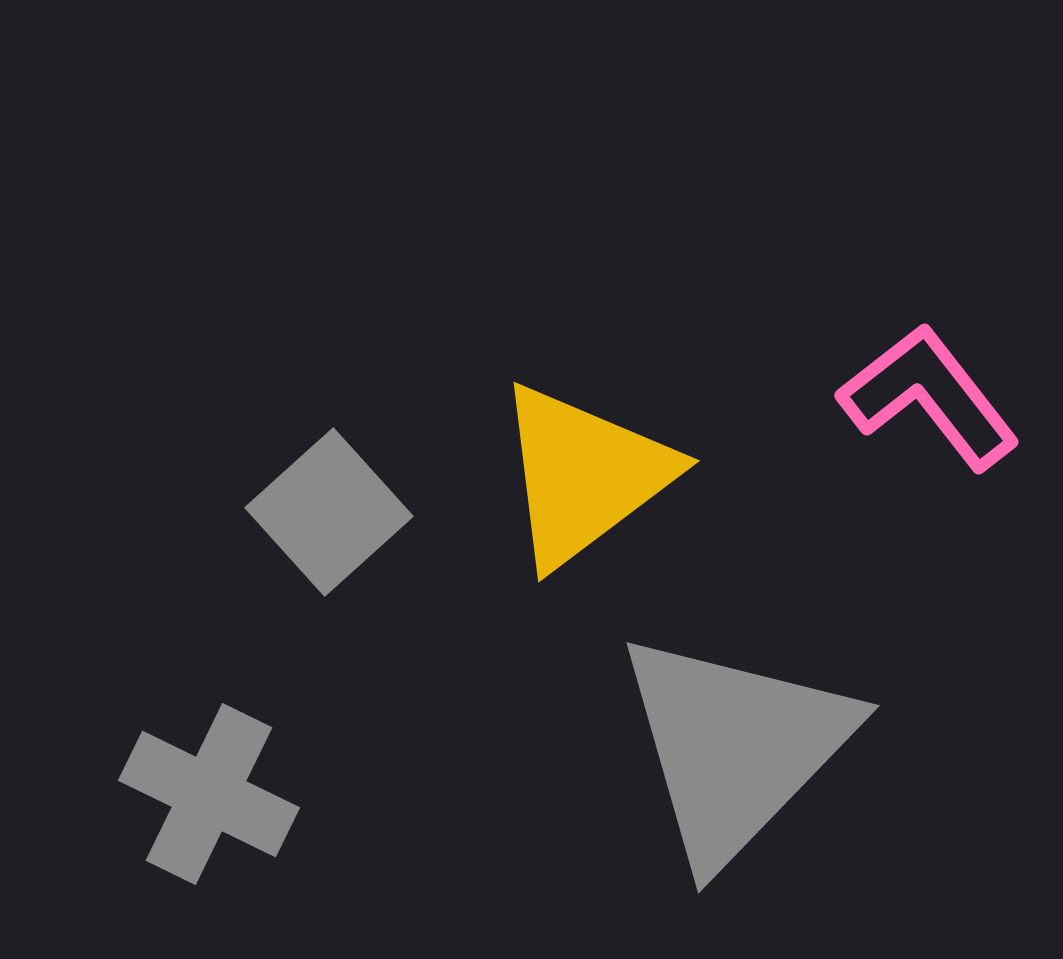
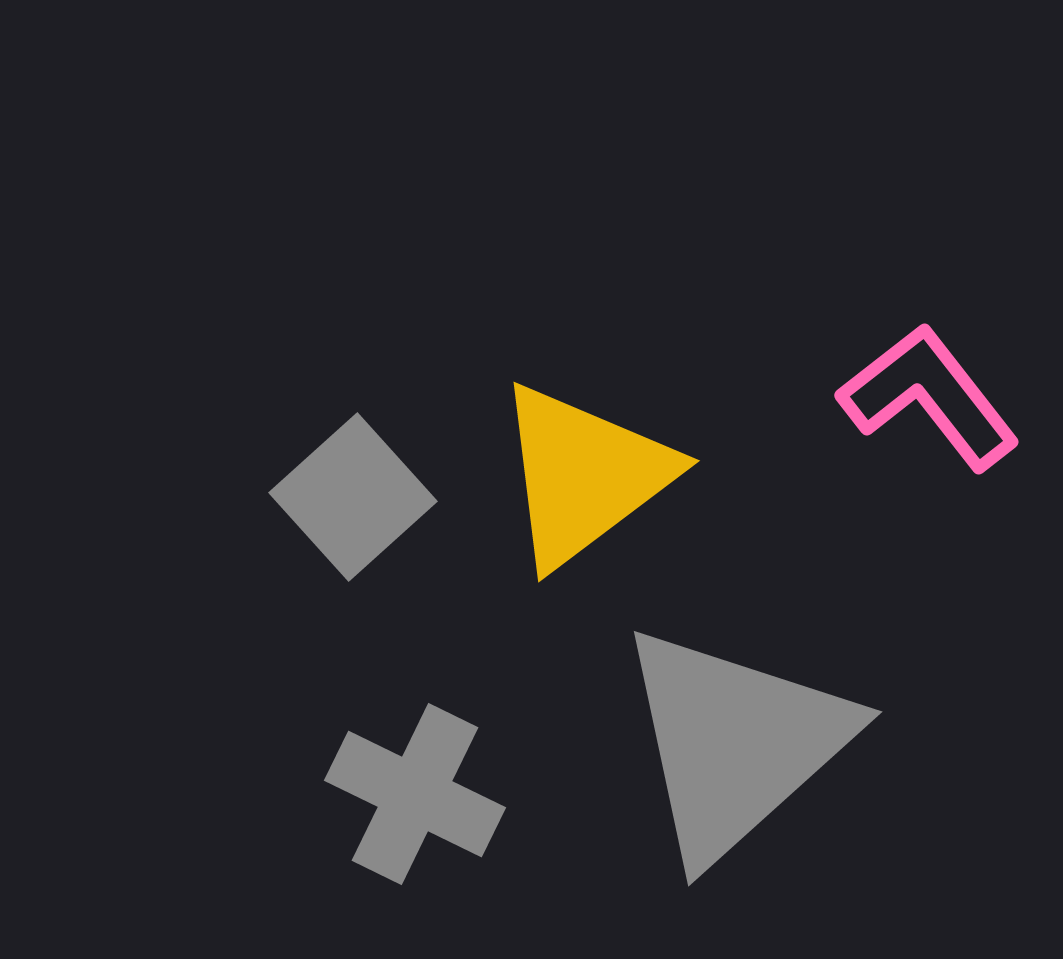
gray square: moved 24 px right, 15 px up
gray triangle: moved 4 px up; rotated 4 degrees clockwise
gray cross: moved 206 px right
